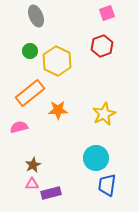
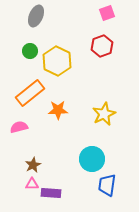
gray ellipse: rotated 45 degrees clockwise
cyan circle: moved 4 px left, 1 px down
purple rectangle: rotated 18 degrees clockwise
